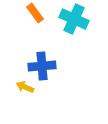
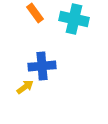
cyan cross: rotated 12 degrees counterclockwise
yellow arrow: rotated 120 degrees clockwise
